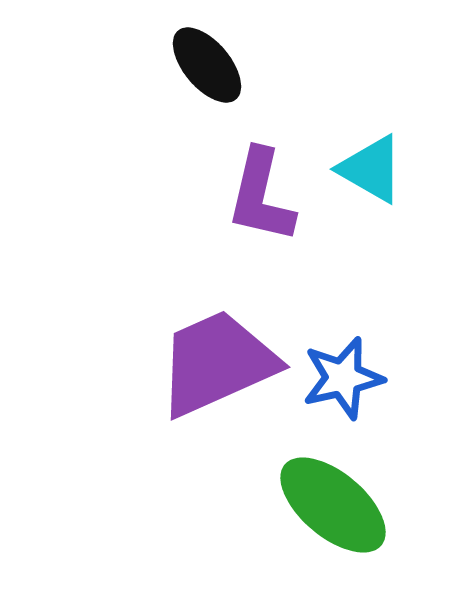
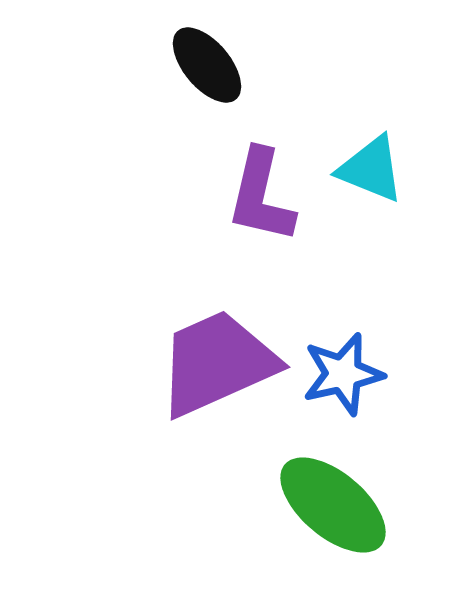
cyan triangle: rotated 8 degrees counterclockwise
blue star: moved 4 px up
